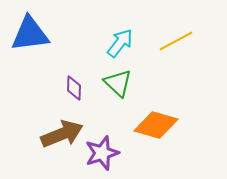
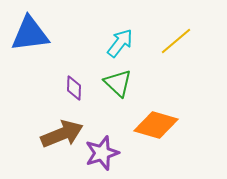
yellow line: rotated 12 degrees counterclockwise
